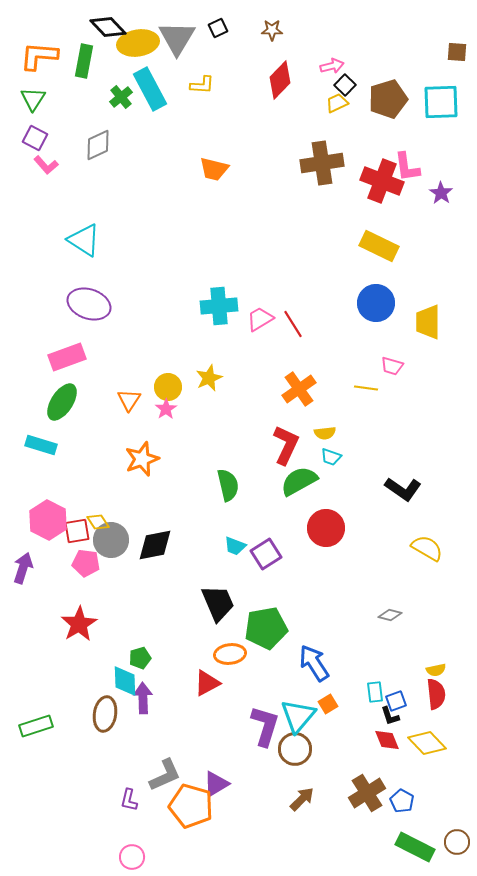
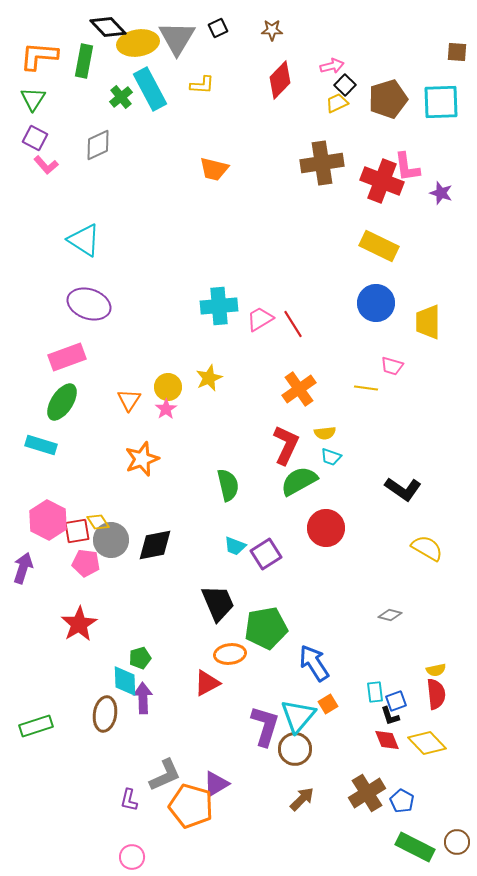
purple star at (441, 193): rotated 15 degrees counterclockwise
